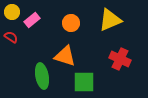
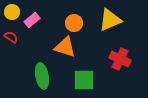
orange circle: moved 3 px right
orange triangle: moved 9 px up
green square: moved 2 px up
